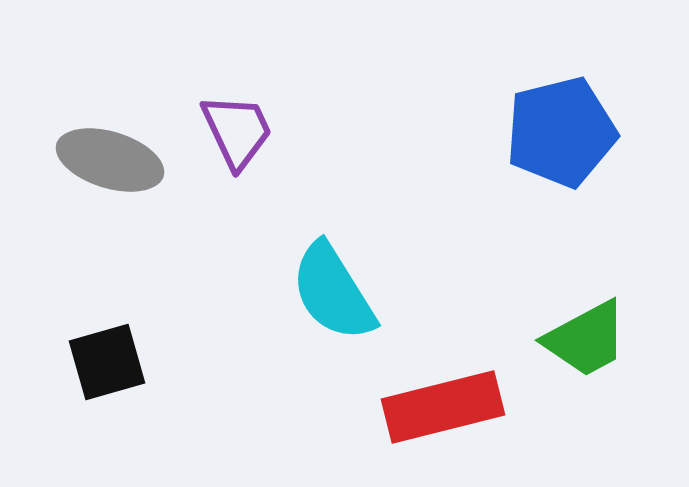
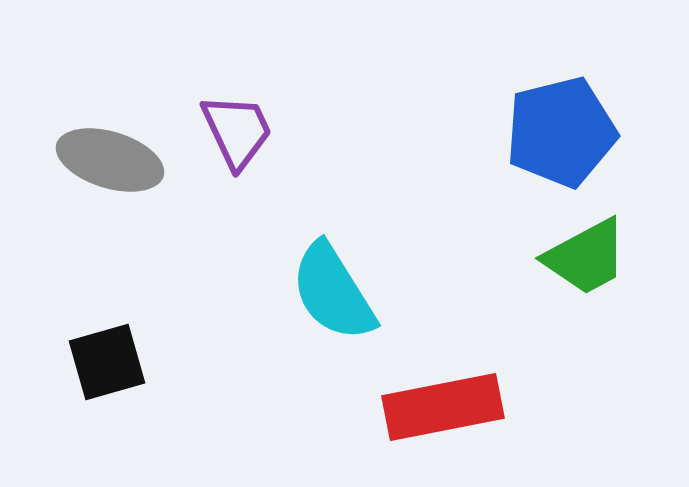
green trapezoid: moved 82 px up
red rectangle: rotated 3 degrees clockwise
